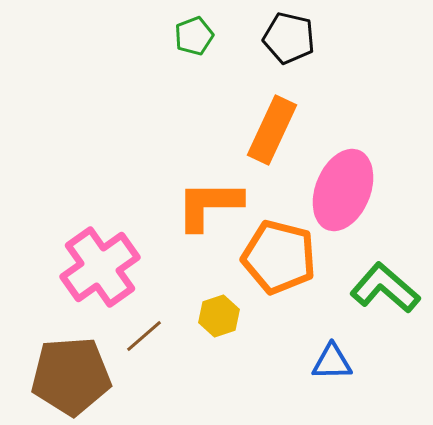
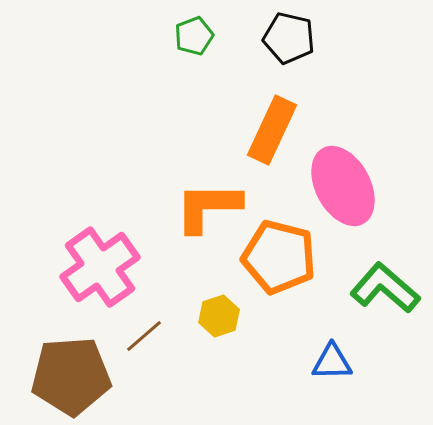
pink ellipse: moved 4 px up; rotated 50 degrees counterclockwise
orange L-shape: moved 1 px left, 2 px down
